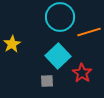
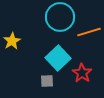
yellow star: moved 3 px up
cyan square: moved 2 px down
